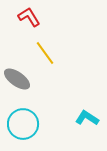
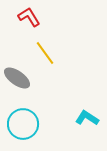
gray ellipse: moved 1 px up
